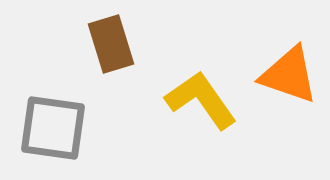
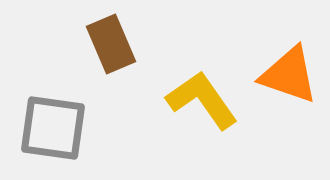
brown rectangle: rotated 6 degrees counterclockwise
yellow L-shape: moved 1 px right
